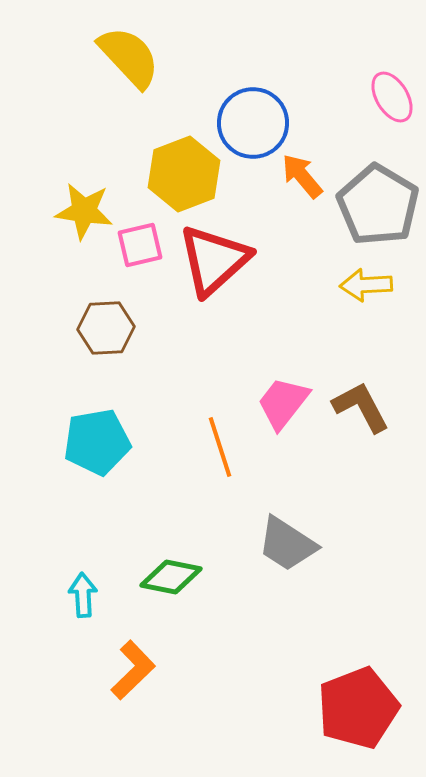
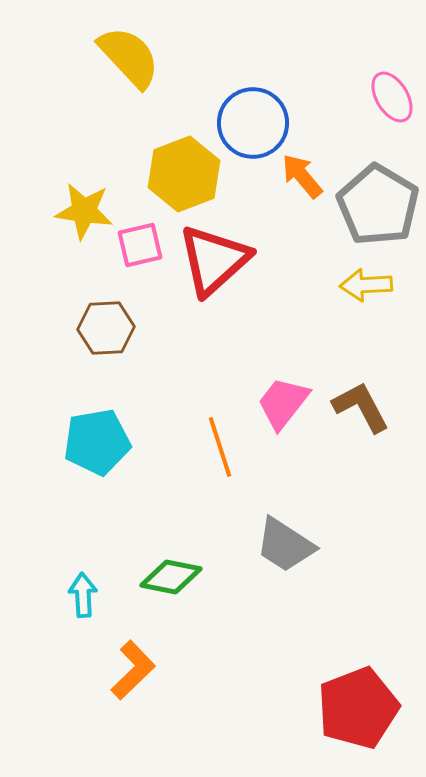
gray trapezoid: moved 2 px left, 1 px down
